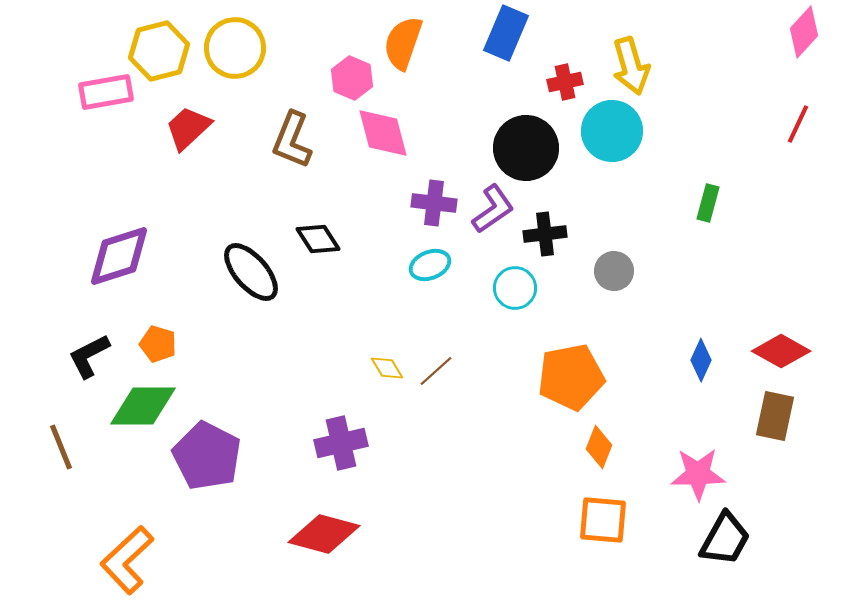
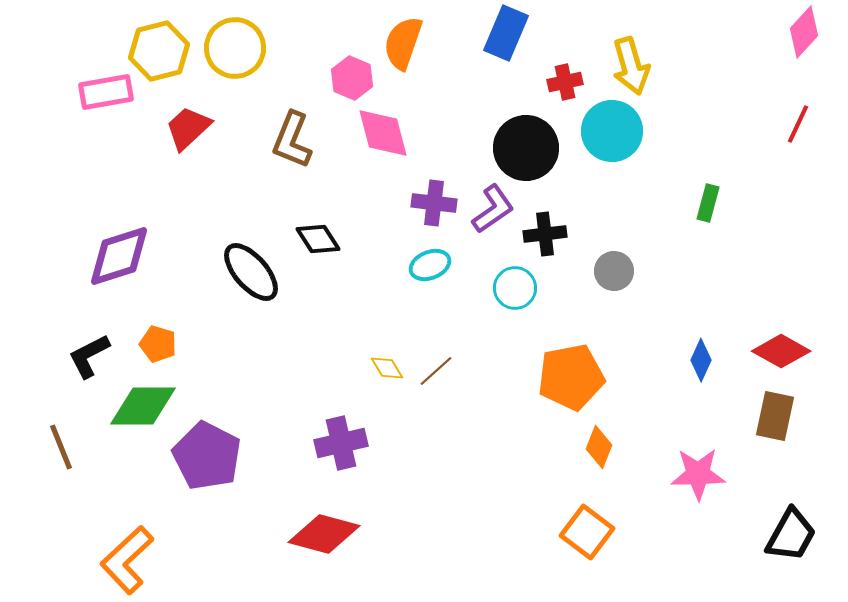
orange square at (603, 520): moved 16 px left, 12 px down; rotated 32 degrees clockwise
black trapezoid at (725, 539): moved 66 px right, 4 px up
